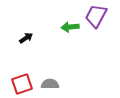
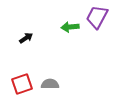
purple trapezoid: moved 1 px right, 1 px down
